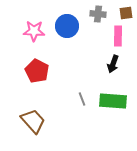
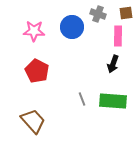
gray cross: rotated 14 degrees clockwise
blue circle: moved 5 px right, 1 px down
